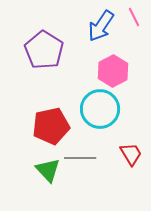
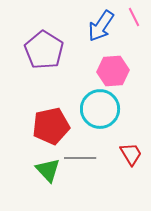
pink hexagon: rotated 24 degrees clockwise
